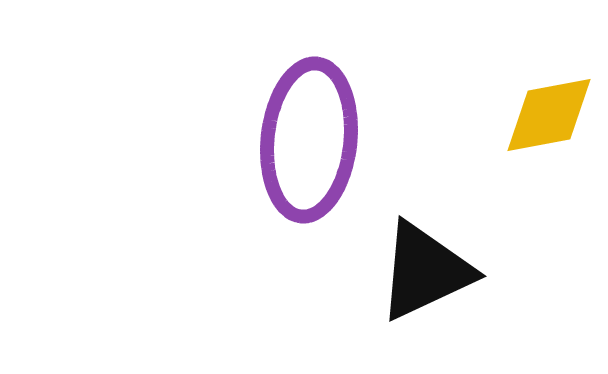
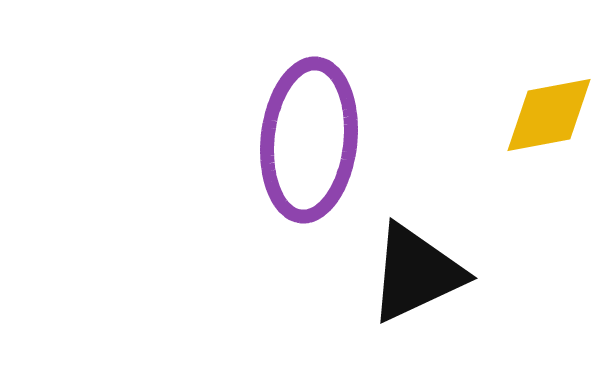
black triangle: moved 9 px left, 2 px down
